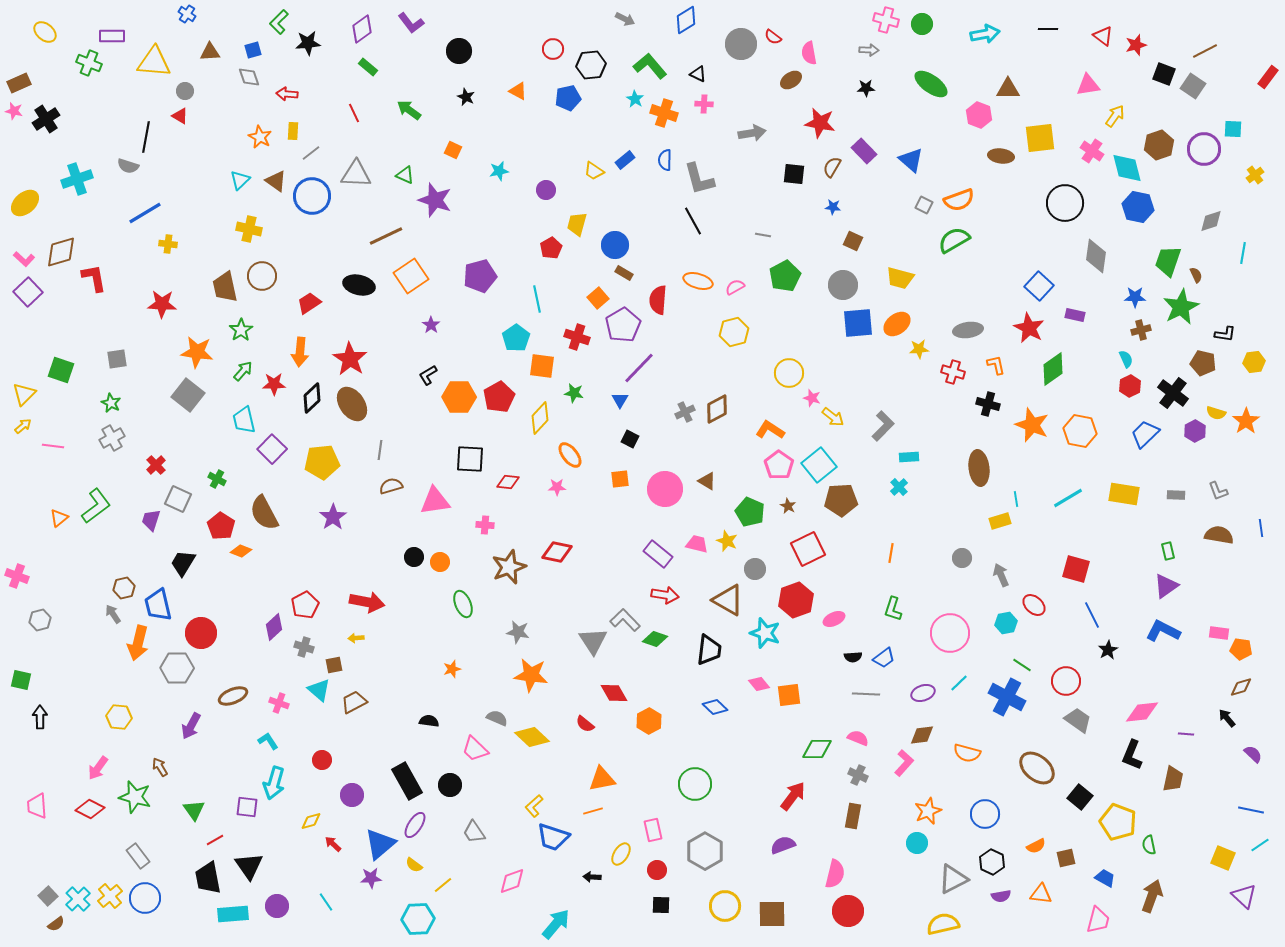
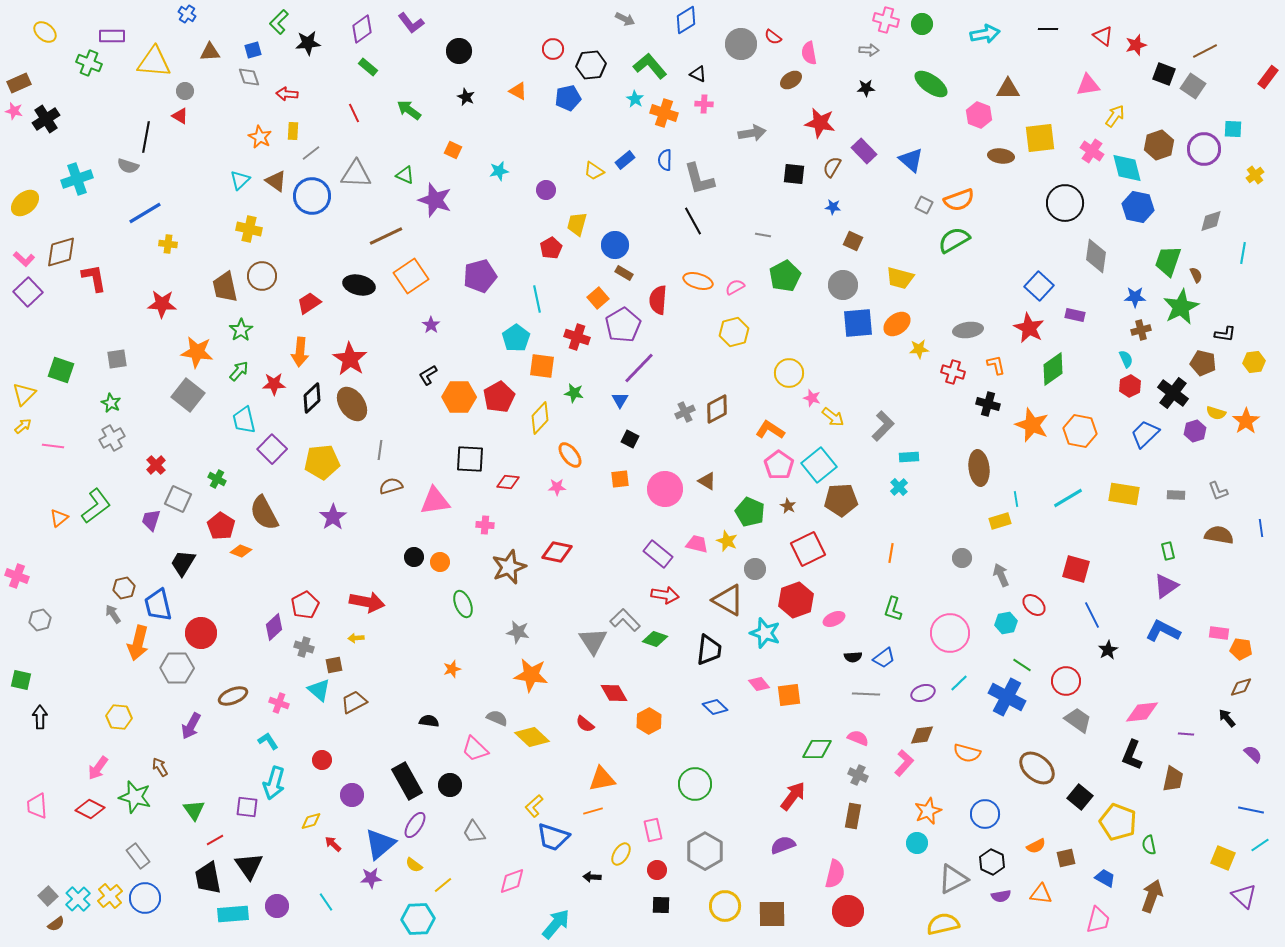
green arrow at (243, 371): moved 4 px left
purple hexagon at (1195, 431): rotated 10 degrees clockwise
